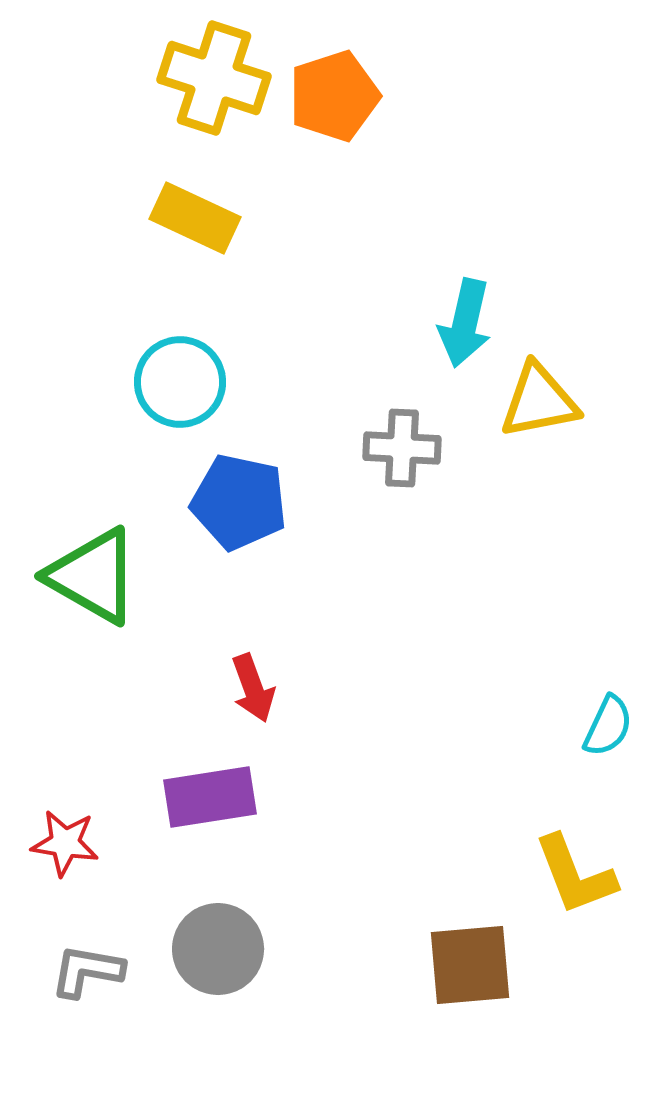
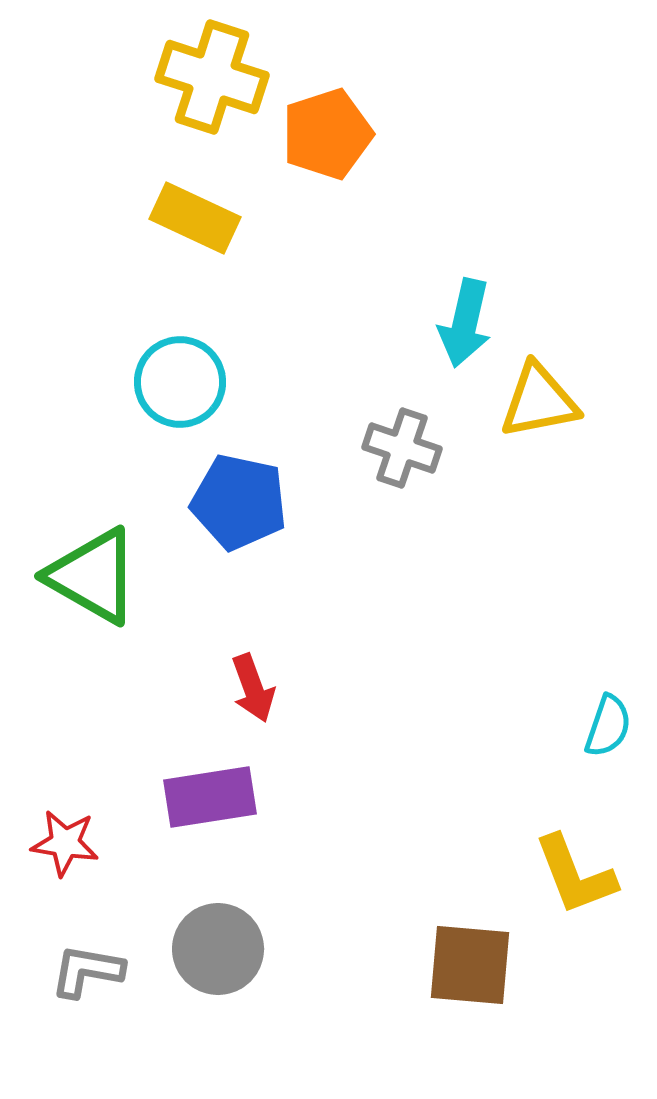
yellow cross: moved 2 px left, 1 px up
orange pentagon: moved 7 px left, 38 px down
gray cross: rotated 16 degrees clockwise
cyan semicircle: rotated 6 degrees counterclockwise
brown square: rotated 10 degrees clockwise
